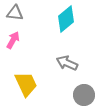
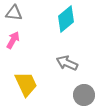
gray triangle: moved 1 px left
